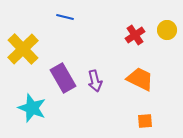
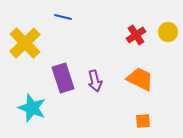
blue line: moved 2 px left
yellow circle: moved 1 px right, 2 px down
red cross: moved 1 px right
yellow cross: moved 2 px right, 6 px up
purple rectangle: rotated 12 degrees clockwise
orange square: moved 2 px left
